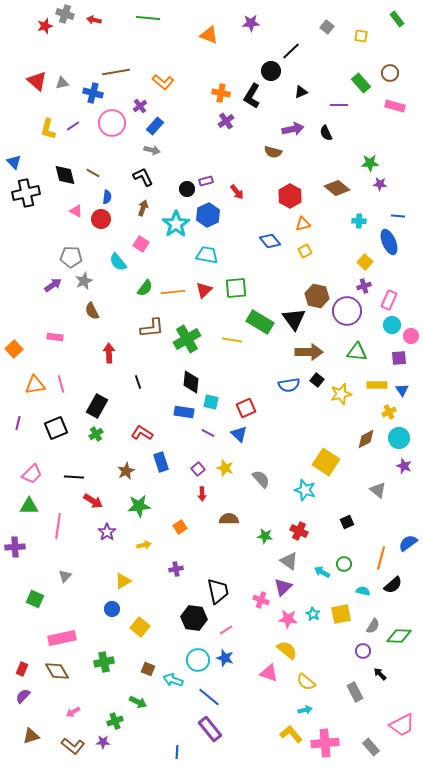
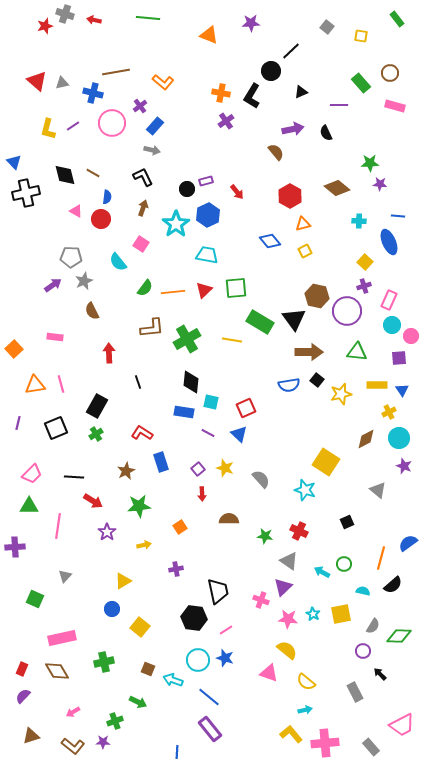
brown semicircle at (273, 152): moved 3 px right; rotated 144 degrees counterclockwise
